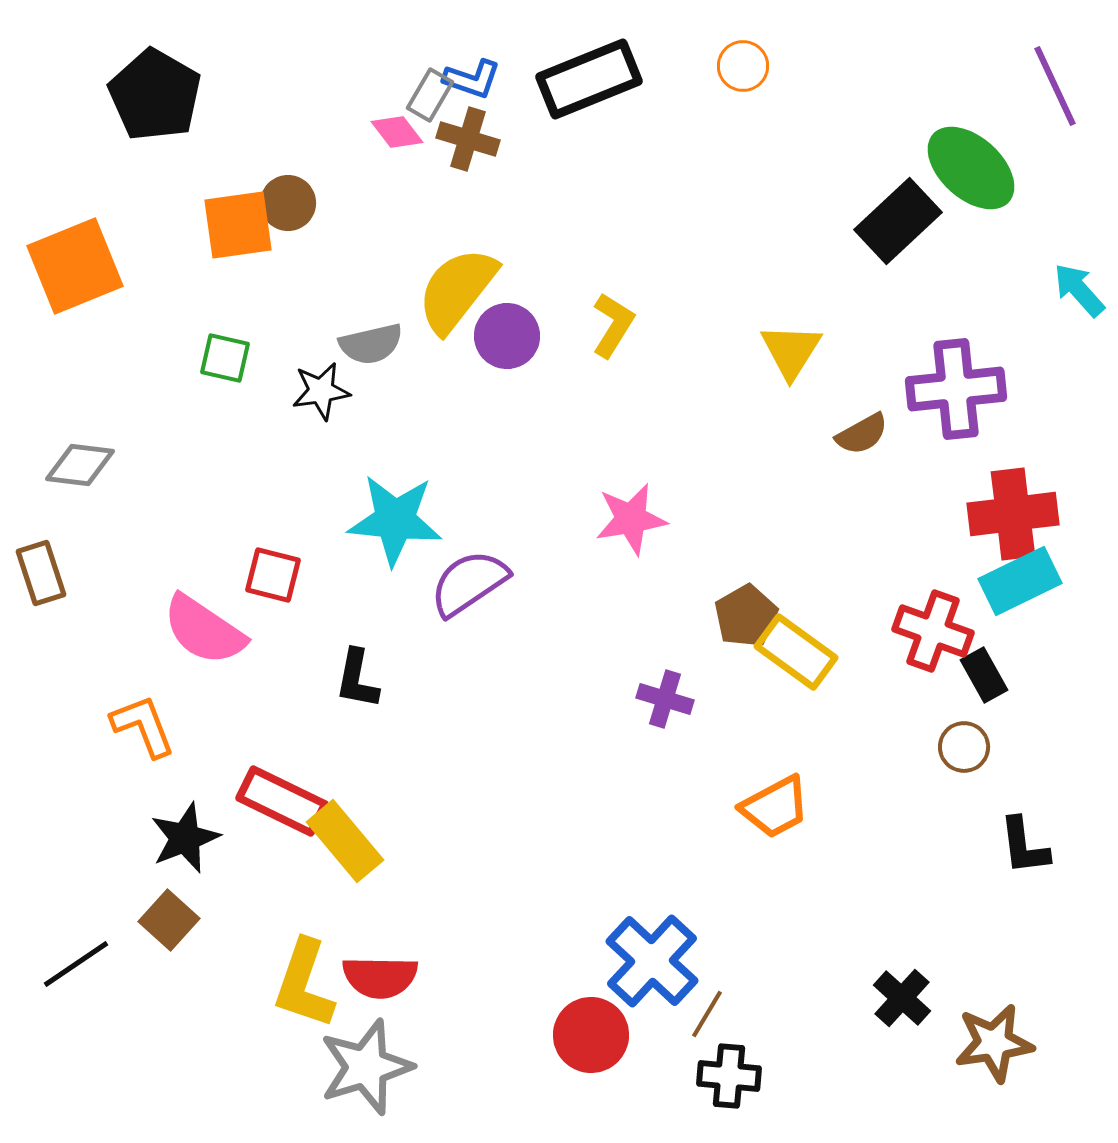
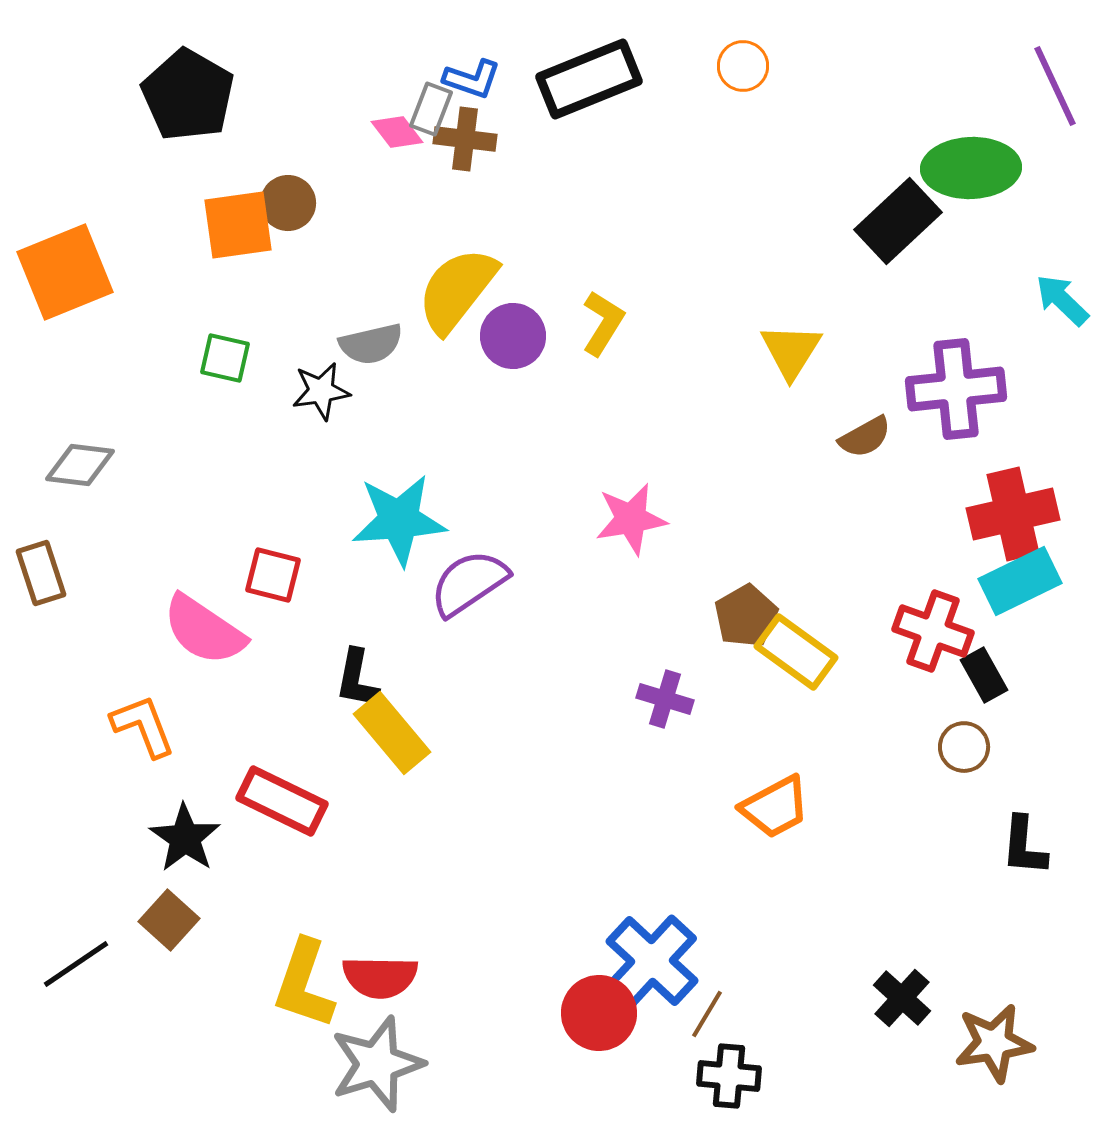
black pentagon at (155, 95): moved 33 px right
gray rectangle at (430, 95): moved 1 px right, 14 px down; rotated 9 degrees counterclockwise
brown cross at (468, 139): moved 3 px left; rotated 10 degrees counterclockwise
green ellipse at (971, 168): rotated 44 degrees counterclockwise
orange square at (75, 266): moved 10 px left, 6 px down
cyan arrow at (1079, 290): moved 17 px left, 10 px down; rotated 4 degrees counterclockwise
yellow L-shape at (613, 325): moved 10 px left, 2 px up
purple circle at (507, 336): moved 6 px right
brown semicircle at (862, 434): moved 3 px right, 3 px down
red cross at (1013, 514): rotated 6 degrees counterclockwise
cyan star at (395, 520): moved 4 px right; rotated 10 degrees counterclockwise
black star at (185, 838): rotated 16 degrees counterclockwise
yellow rectangle at (345, 841): moved 47 px right, 108 px up
black L-shape at (1024, 846): rotated 12 degrees clockwise
red circle at (591, 1035): moved 8 px right, 22 px up
gray star at (366, 1067): moved 11 px right, 3 px up
